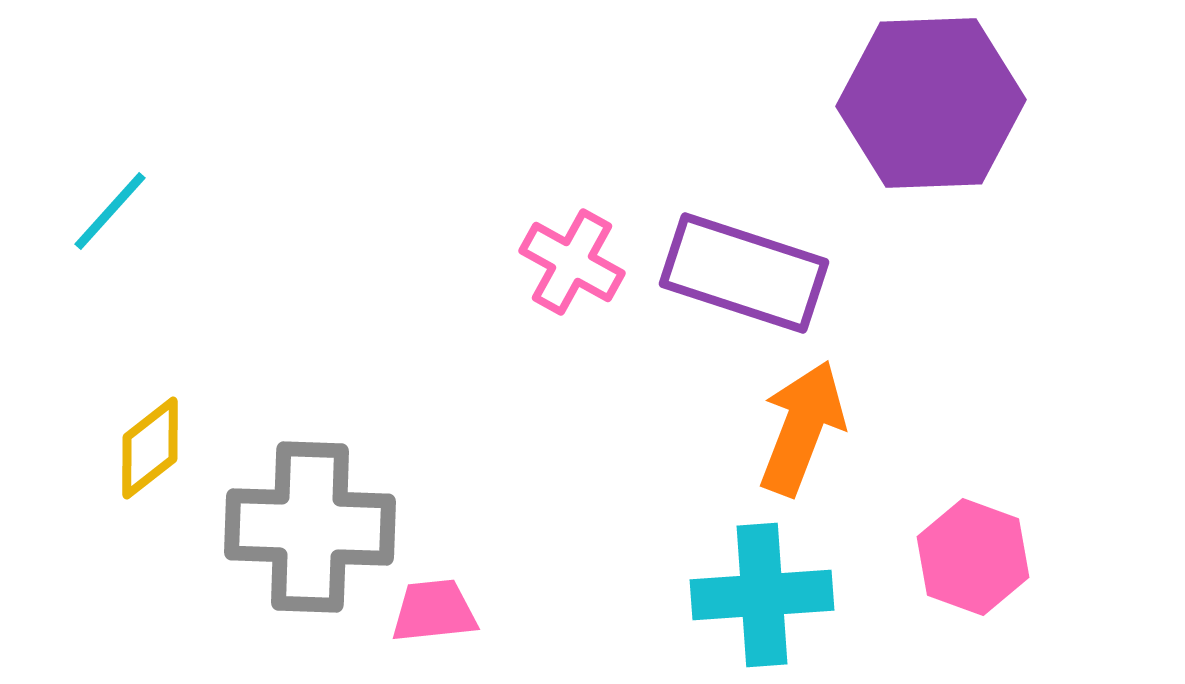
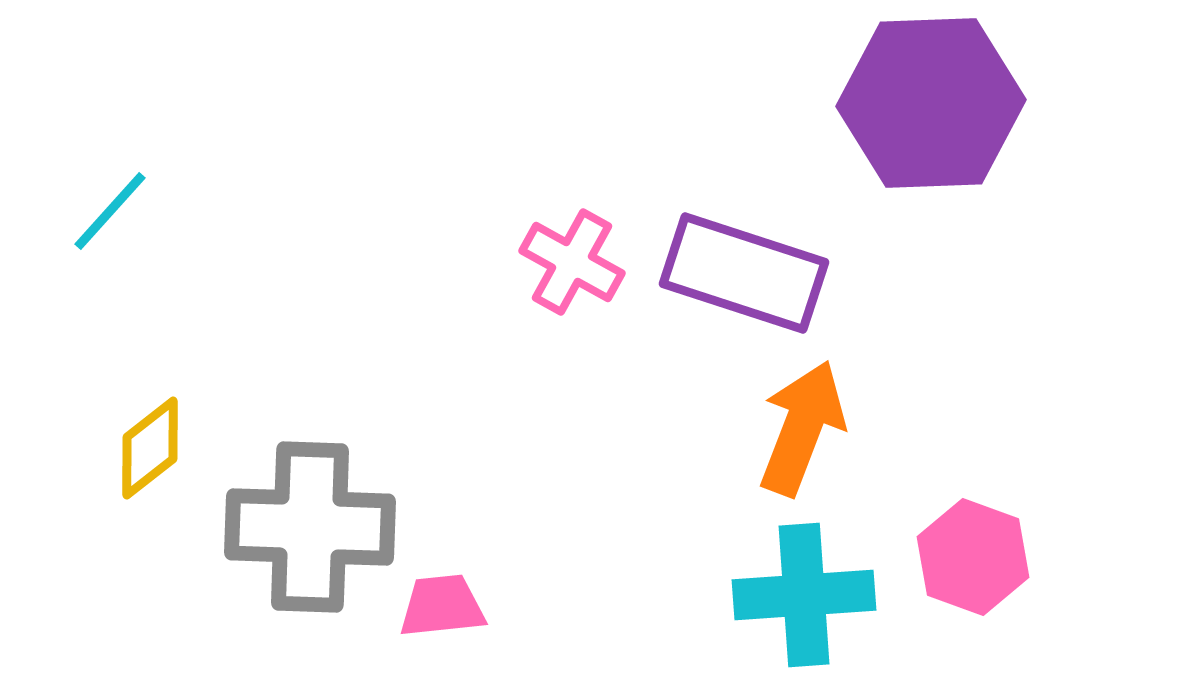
cyan cross: moved 42 px right
pink trapezoid: moved 8 px right, 5 px up
